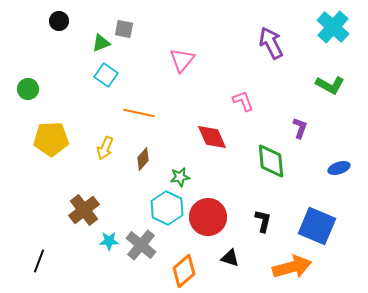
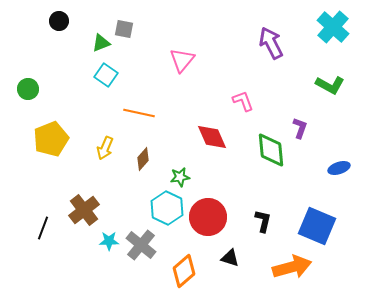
yellow pentagon: rotated 20 degrees counterclockwise
green diamond: moved 11 px up
black line: moved 4 px right, 33 px up
